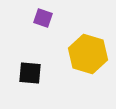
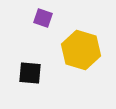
yellow hexagon: moved 7 px left, 4 px up
